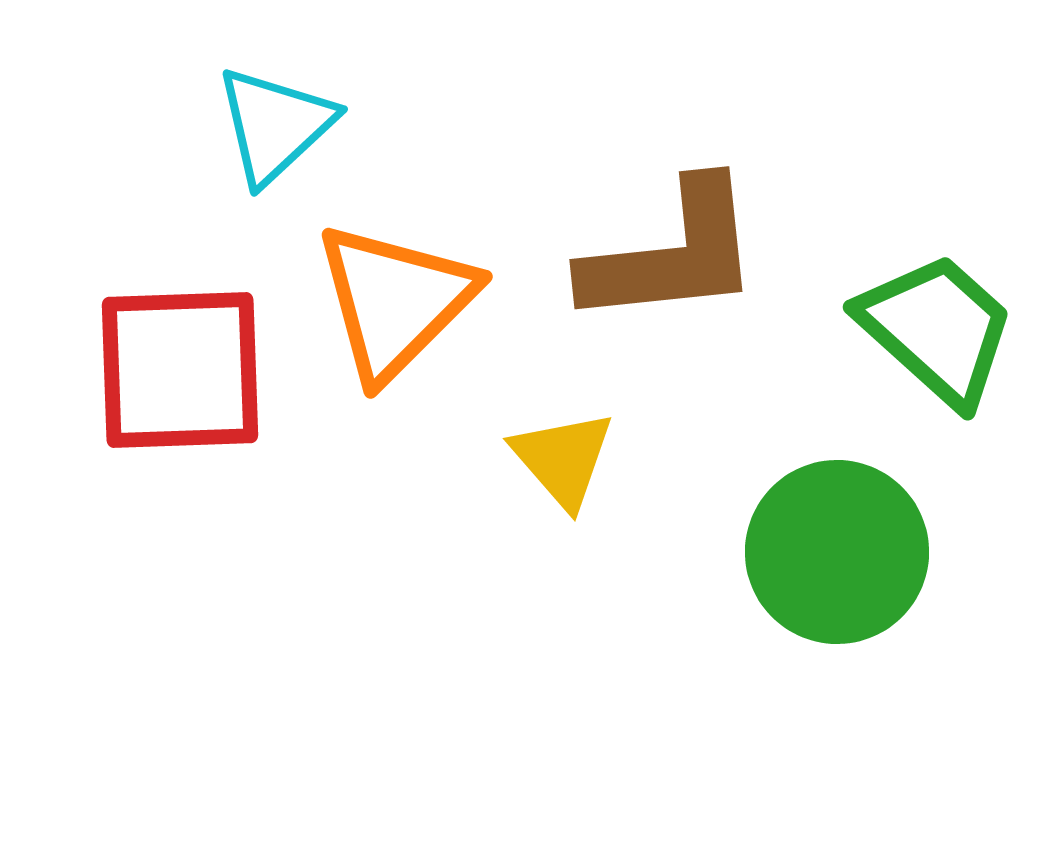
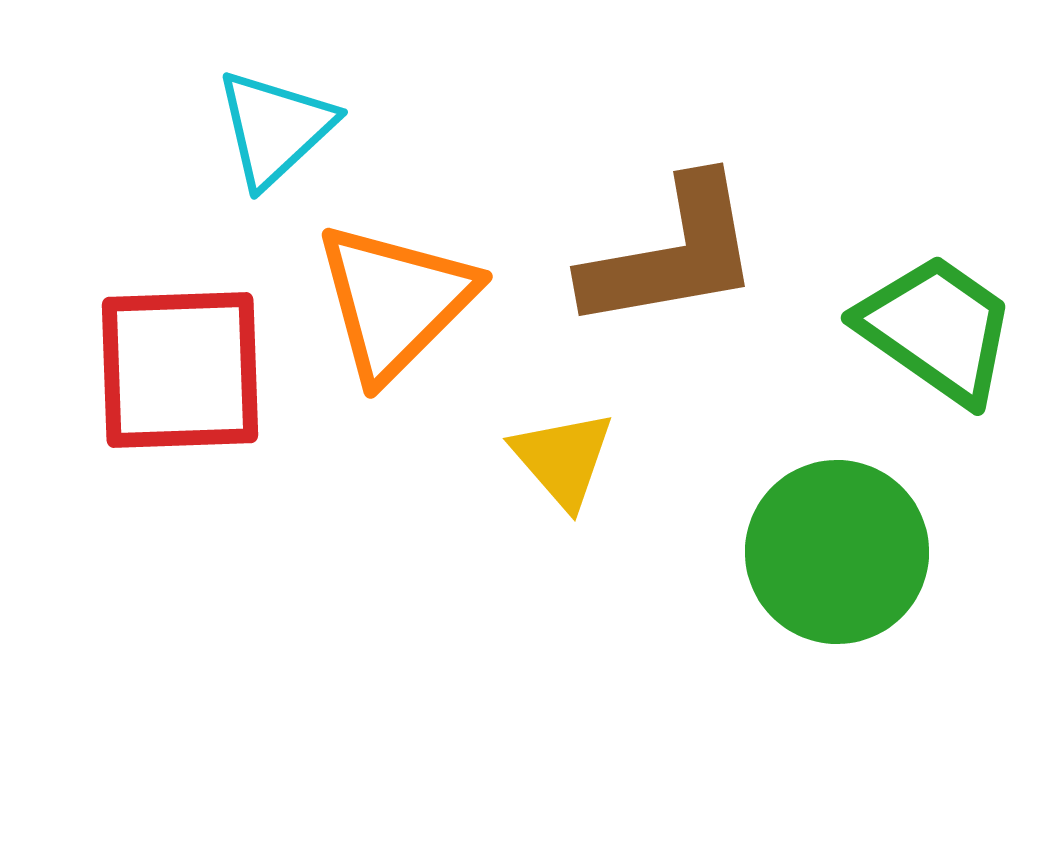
cyan triangle: moved 3 px down
brown L-shape: rotated 4 degrees counterclockwise
green trapezoid: rotated 7 degrees counterclockwise
